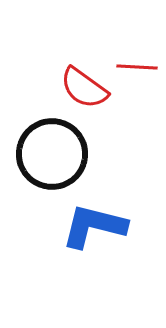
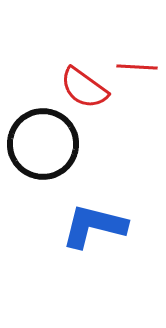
black circle: moved 9 px left, 10 px up
